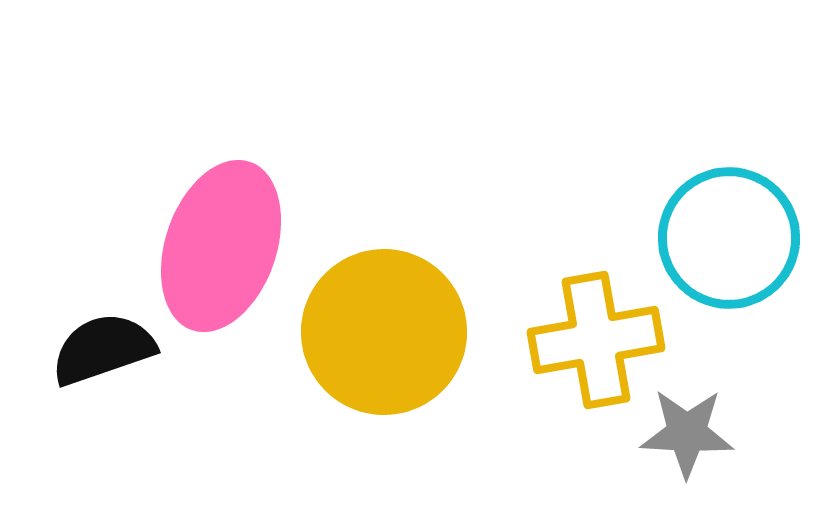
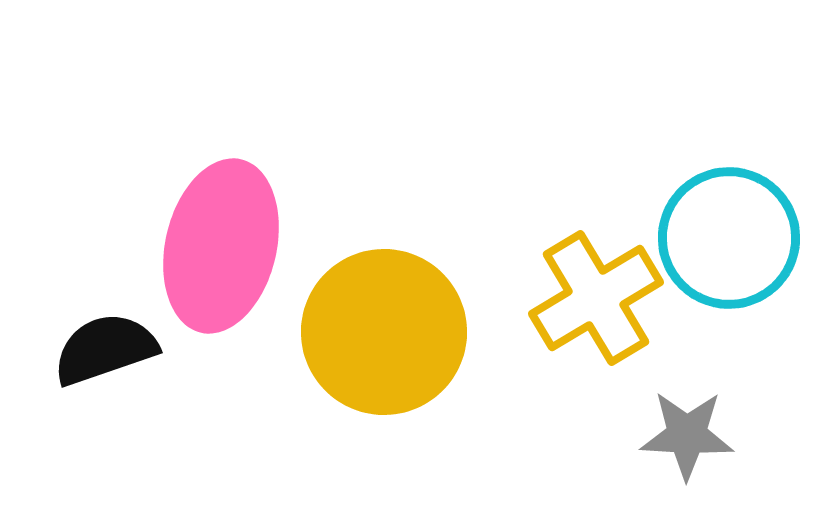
pink ellipse: rotated 6 degrees counterclockwise
yellow cross: moved 42 px up; rotated 21 degrees counterclockwise
black semicircle: moved 2 px right
gray star: moved 2 px down
